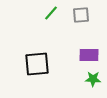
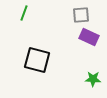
green line: moved 27 px left; rotated 21 degrees counterclockwise
purple rectangle: moved 18 px up; rotated 24 degrees clockwise
black square: moved 4 px up; rotated 20 degrees clockwise
